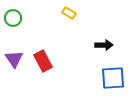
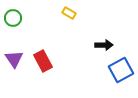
blue square: moved 8 px right, 8 px up; rotated 25 degrees counterclockwise
